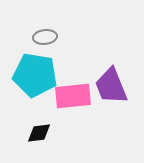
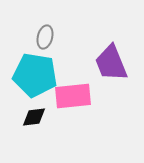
gray ellipse: rotated 70 degrees counterclockwise
purple trapezoid: moved 23 px up
black diamond: moved 5 px left, 16 px up
